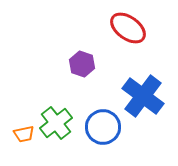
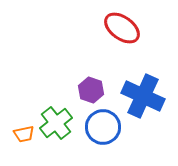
red ellipse: moved 6 px left
purple hexagon: moved 9 px right, 26 px down
blue cross: rotated 12 degrees counterclockwise
